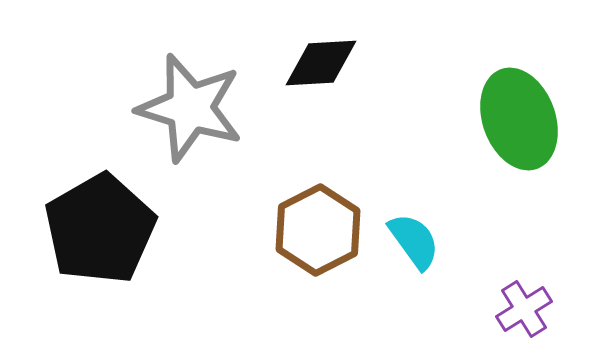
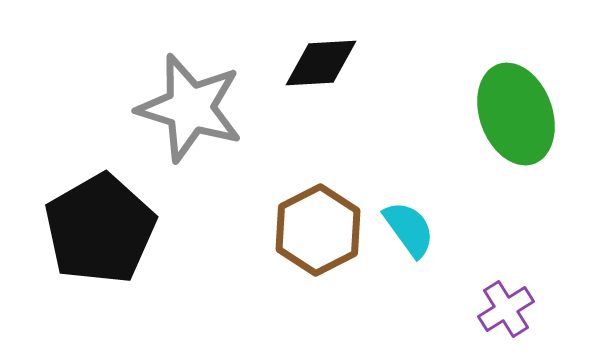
green ellipse: moved 3 px left, 5 px up
cyan semicircle: moved 5 px left, 12 px up
purple cross: moved 18 px left
